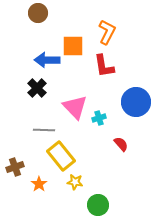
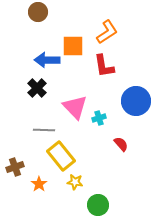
brown circle: moved 1 px up
orange L-shape: rotated 30 degrees clockwise
blue circle: moved 1 px up
